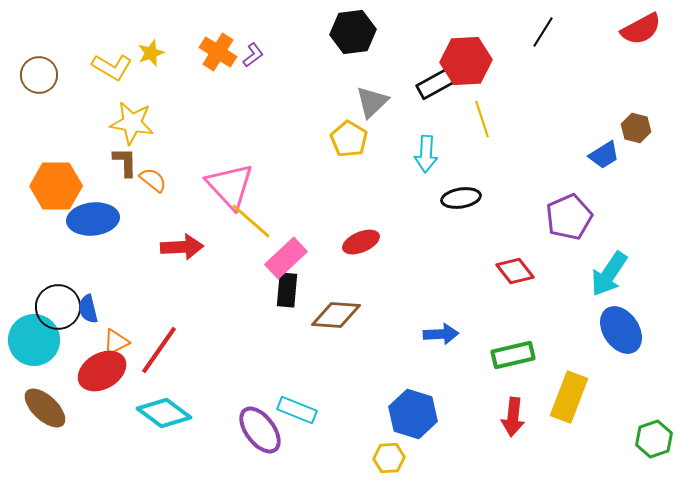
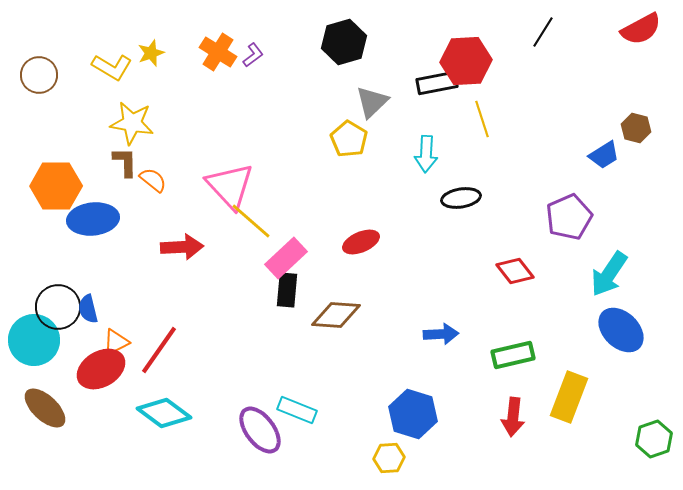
black hexagon at (353, 32): moved 9 px left, 10 px down; rotated 9 degrees counterclockwise
black rectangle at (437, 83): rotated 18 degrees clockwise
blue ellipse at (621, 330): rotated 12 degrees counterclockwise
red ellipse at (102, 371): moved 1 px left, 2 px up
